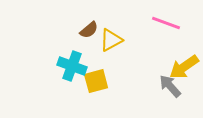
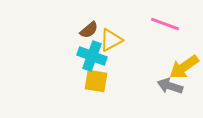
pink line: moved 1 px left, 1 px down
cyan cross: moved 20 px right, 10 px up
yellow square: rotated 25 degrees clockwise
gray arrow: rotated 30 degrees counterclockwise
